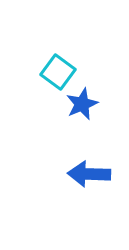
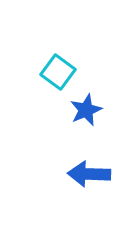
blue star: moved 4 px right, 6 px down
